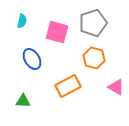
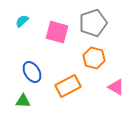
cyan semicircle: rotated 144 degrees counterclockwise
blue ellipse: moved 13 px down
